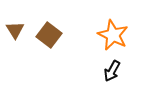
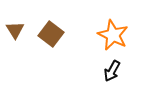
brown square: moved 2 px right, 1 px up
